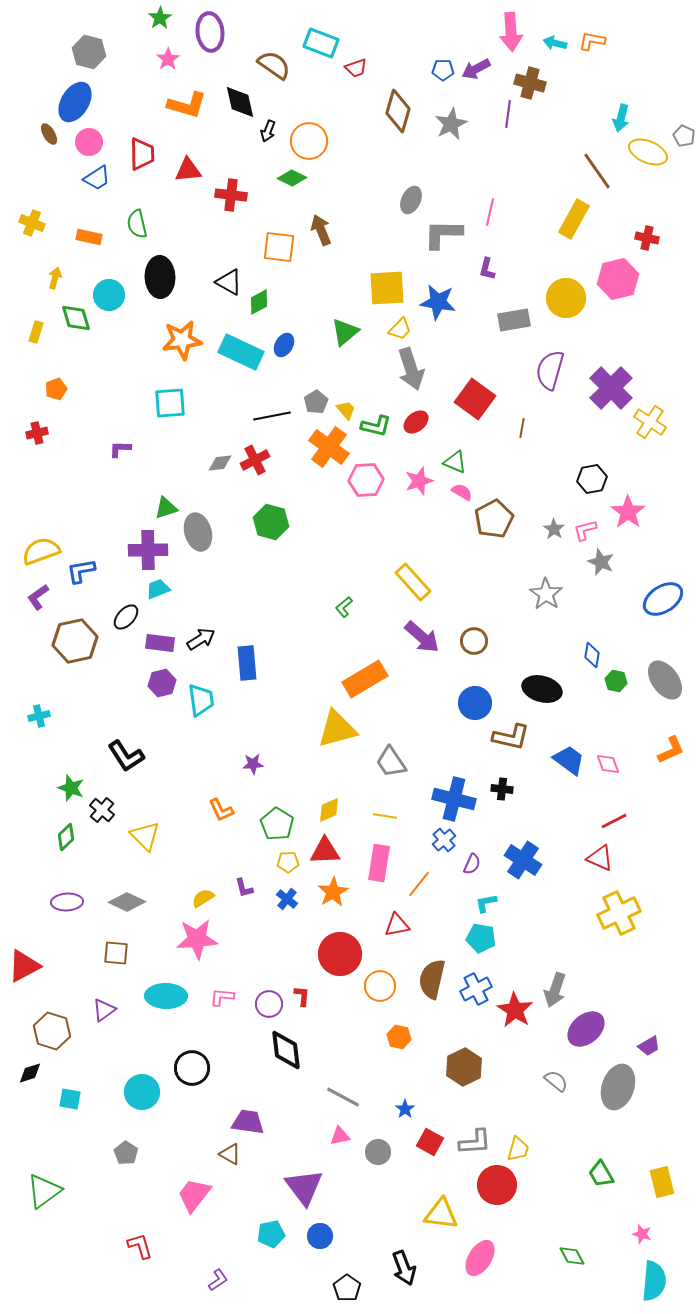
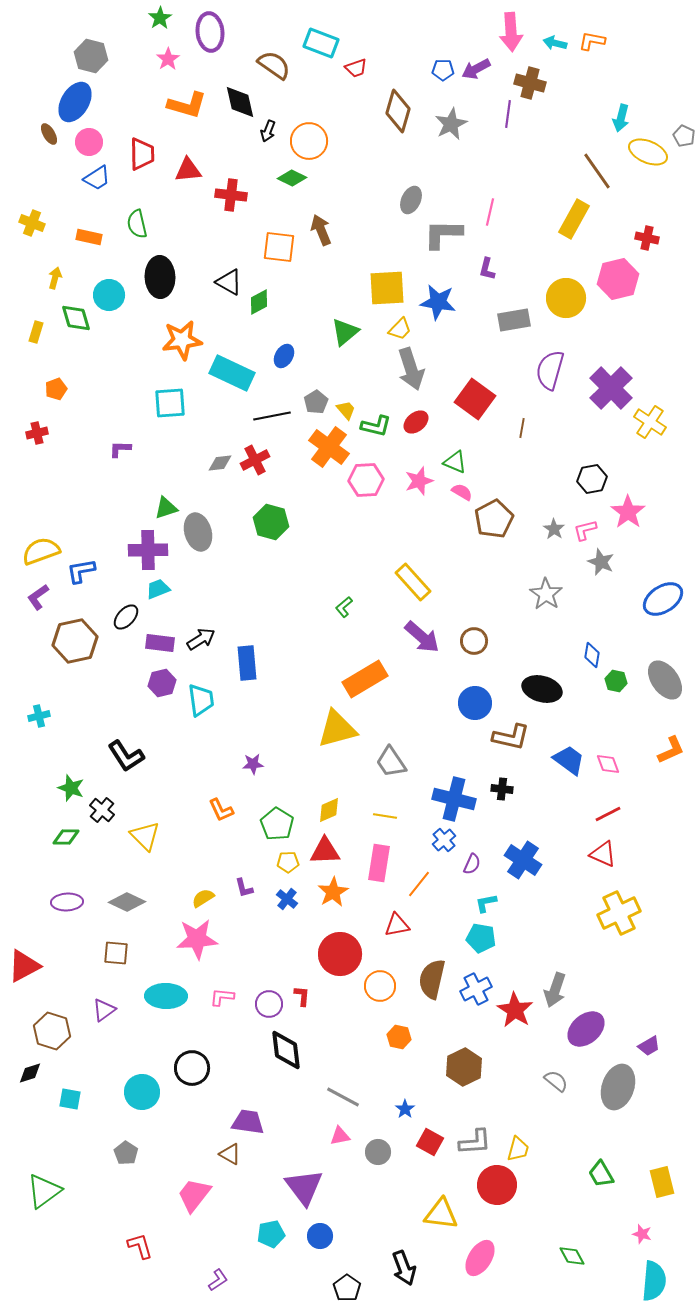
gray hexagon at (89, 52): moved 2 px right, 4 px down
blue ellipse at (284, 345): moved 11 px down
cyan rectangle at (241, 352): moved 9 px left, 21 px down
red line at (614, 821): moved 6 px left, 7 px up
green diamond at (66, 837): rotated 44 degrees clockwise
red triangle at (600, 858): moved 3 px right, 4 px up
